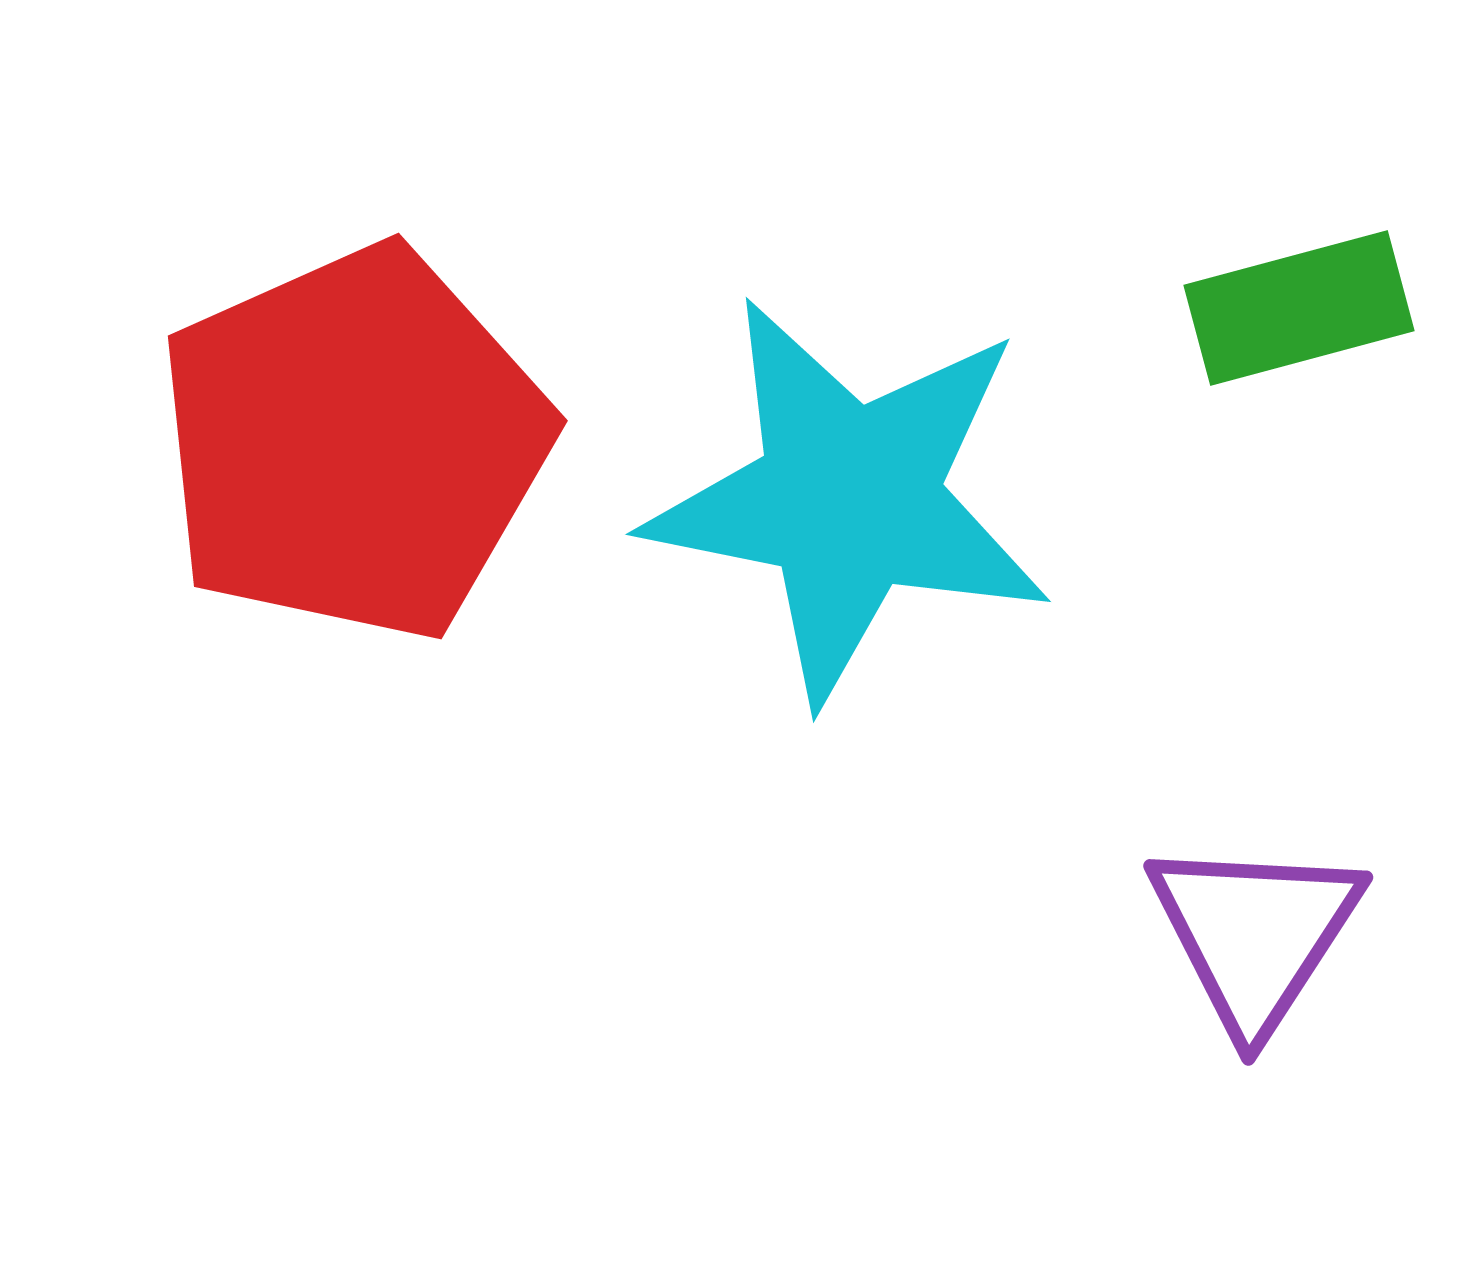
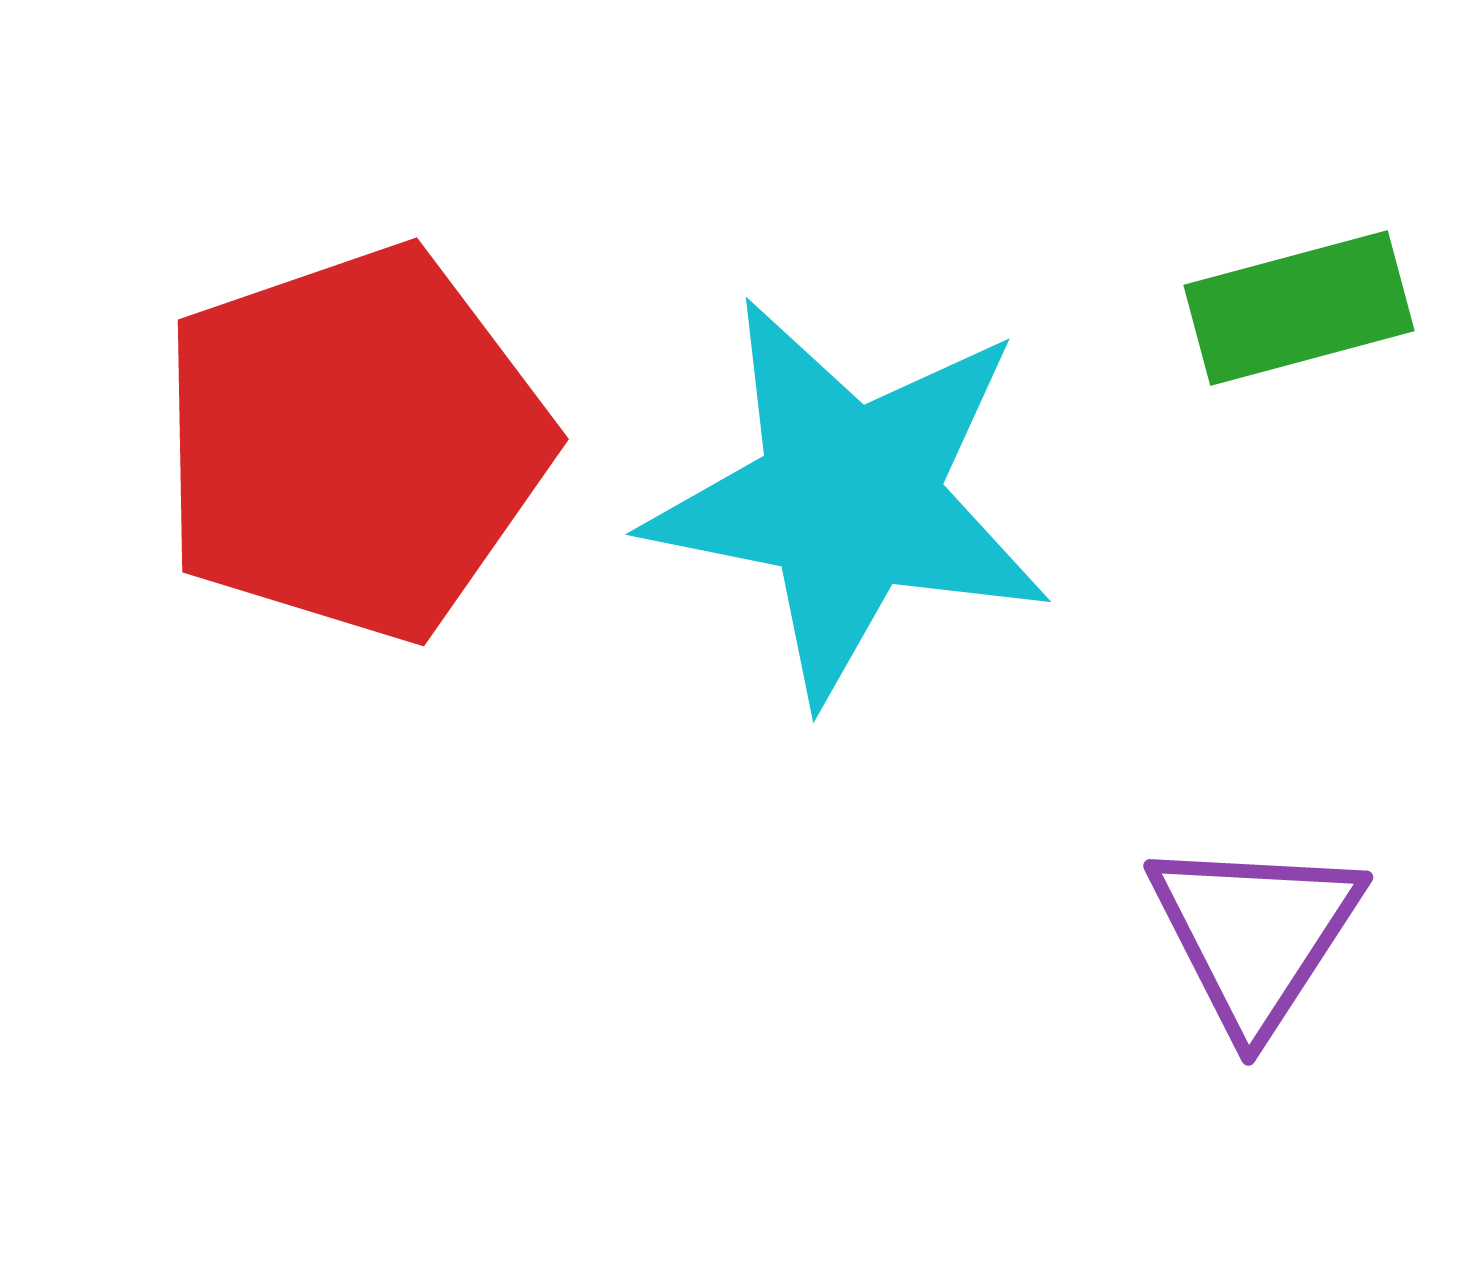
red pentagon: rotated 5 degrees clockwise
